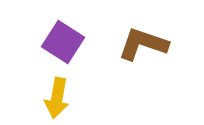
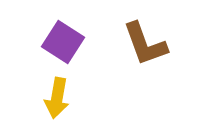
brown L-shape: moved 2 px right; rotated 129 degrees counterclockwise
